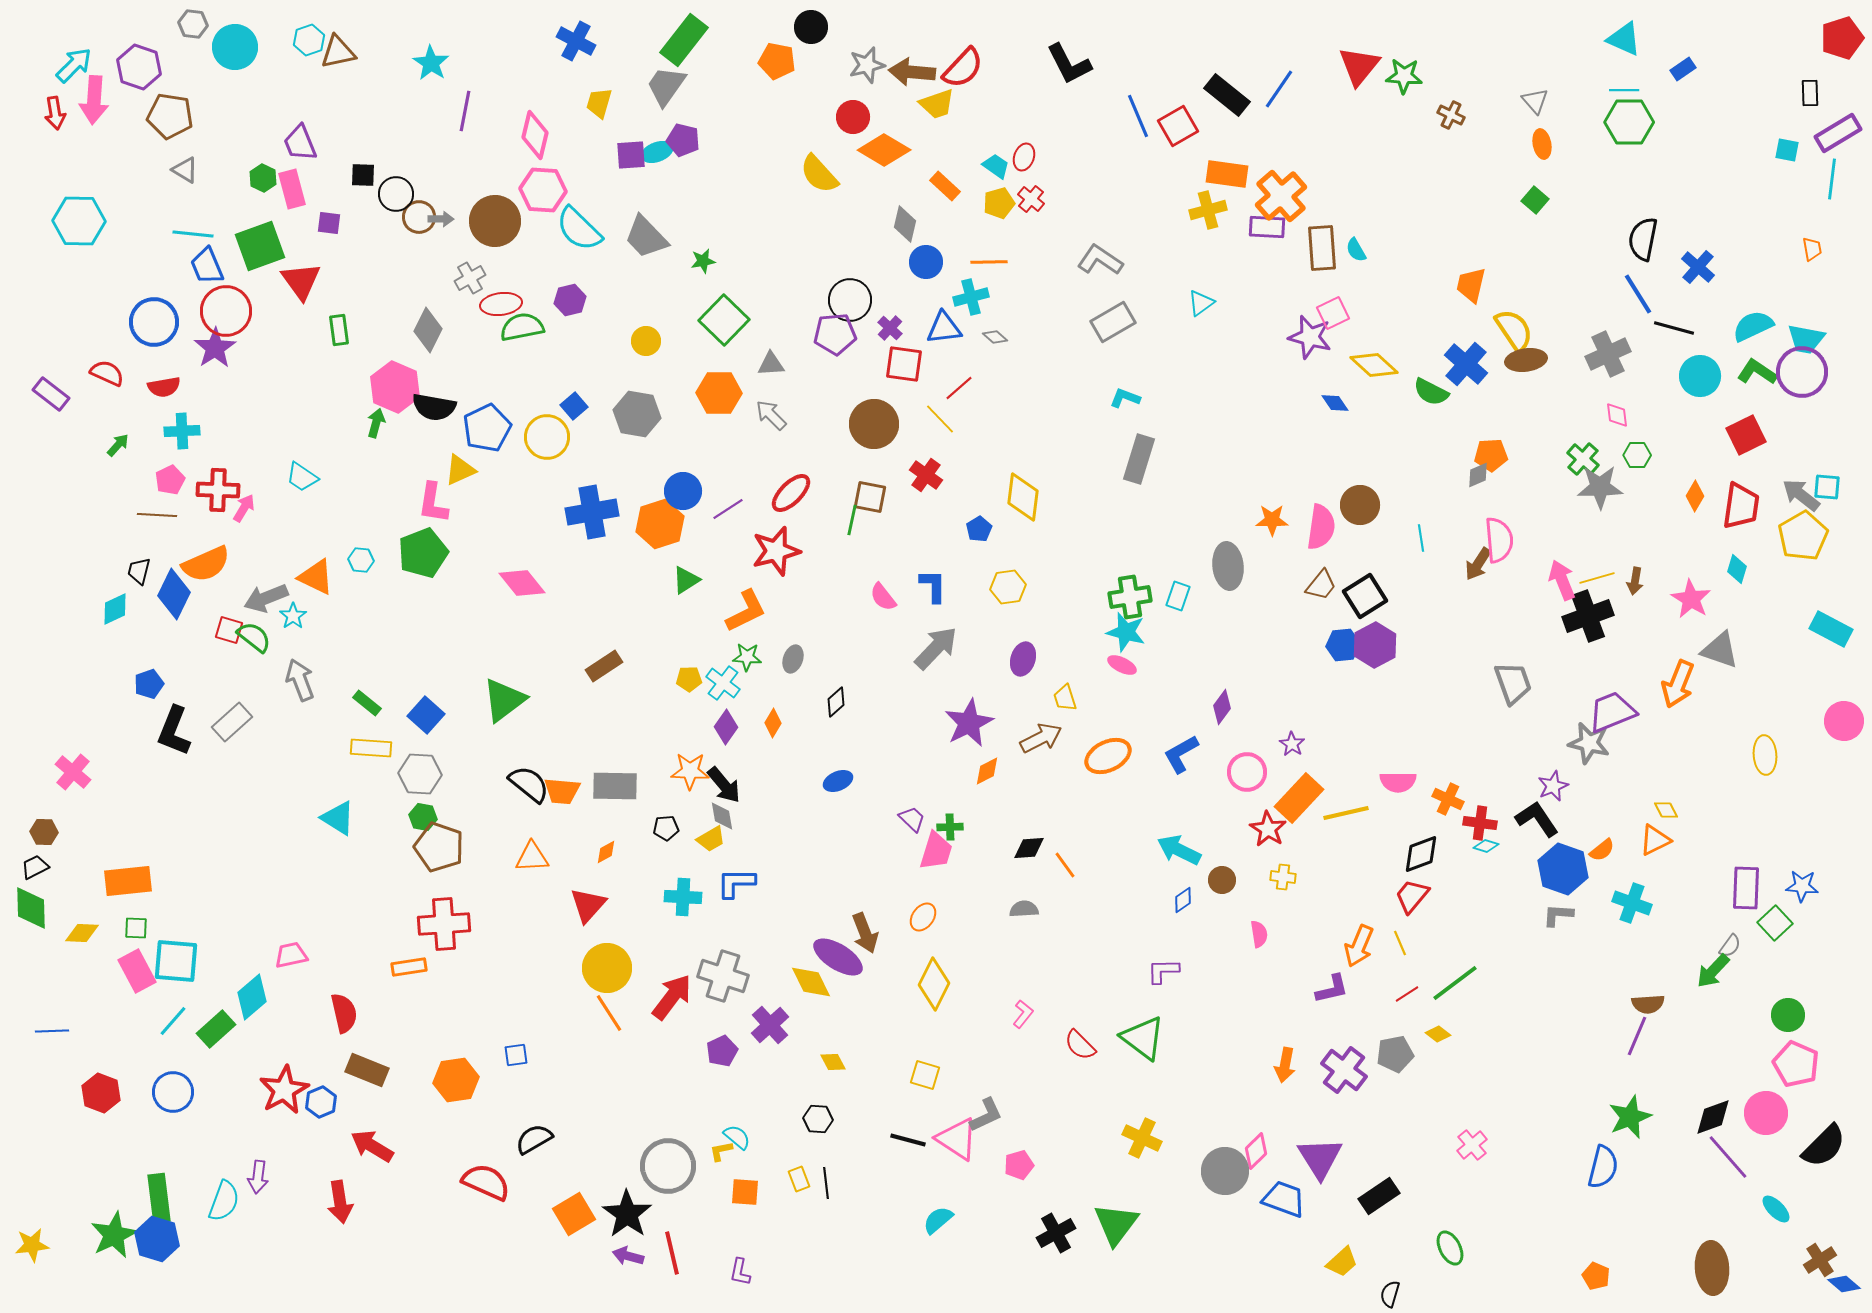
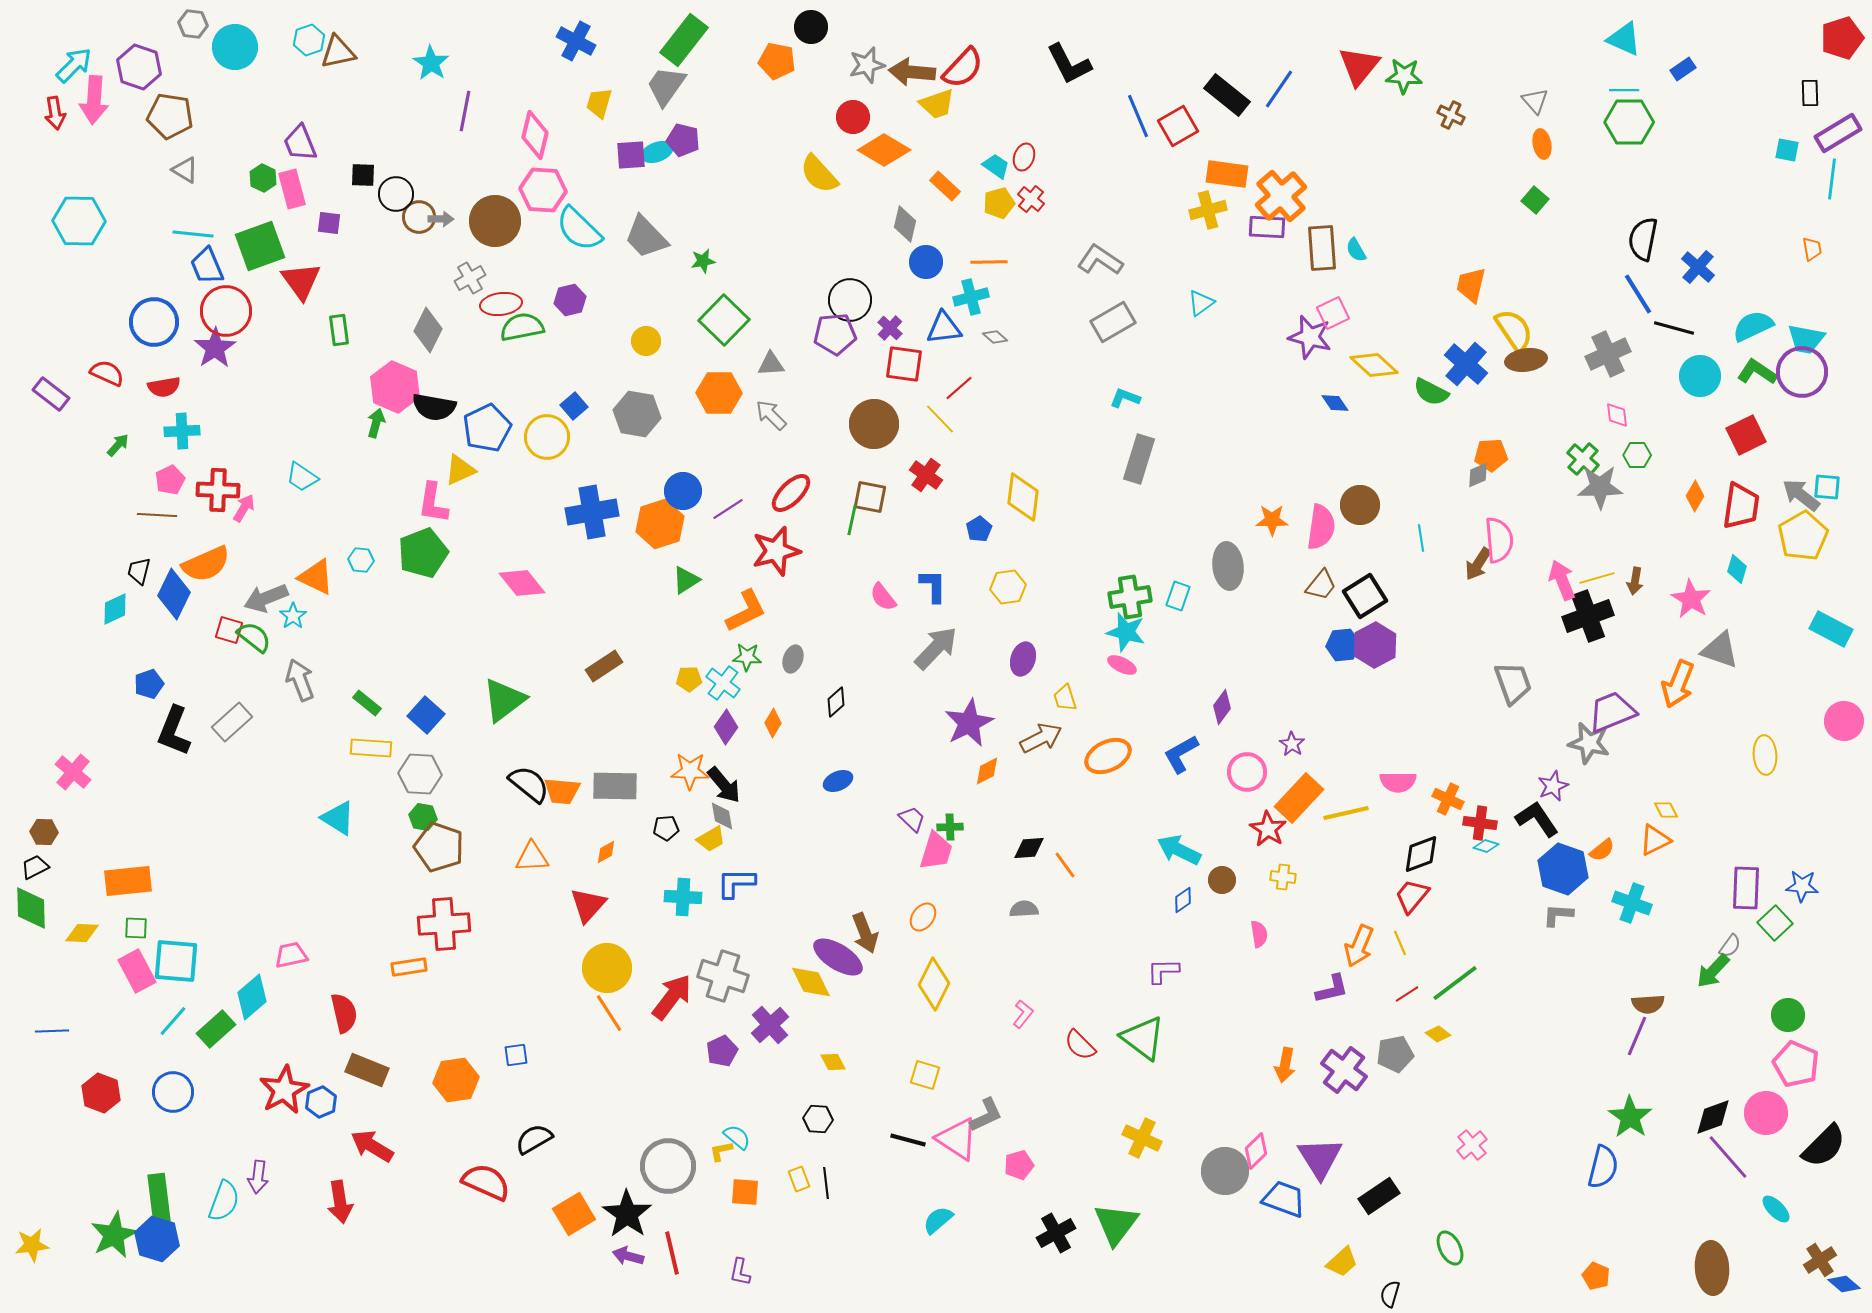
green star at (1630, 1117): rotated 15 degrees counterclockwise
